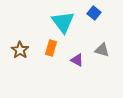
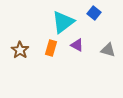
cyan triangle: rotated 30 degrees clockwise
gray triangle: moved 6 px right
purple triangle: moved 15 px up
